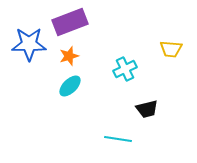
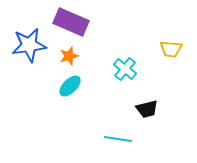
purple rectangle: moved 1 px right; rotated 44 degrees clockwise
blue star: moved 1 px down; rotated 8 degrees counterclockwise
cyan cross: rotated 25 degrees counterclockwise
